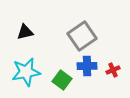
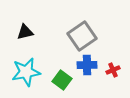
blue cross: moved 1 px up
